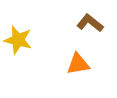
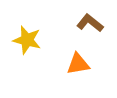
yellow star: moved 9 px right
